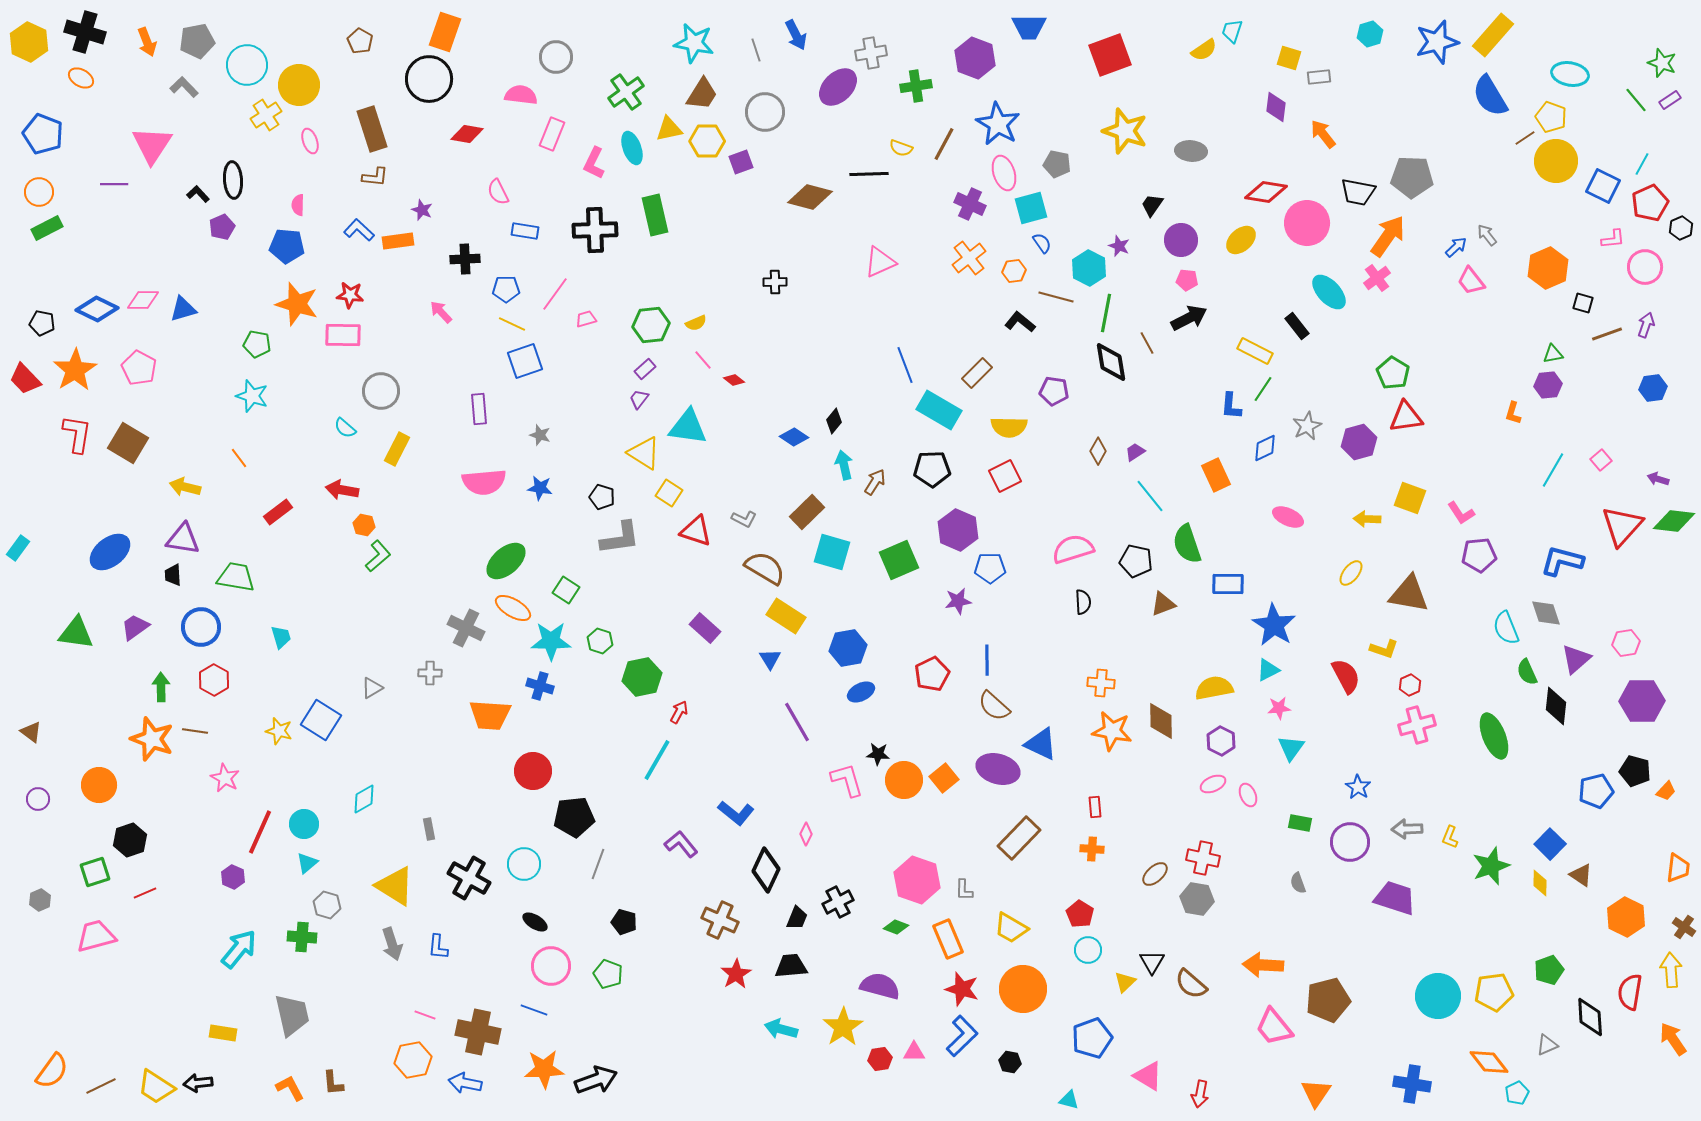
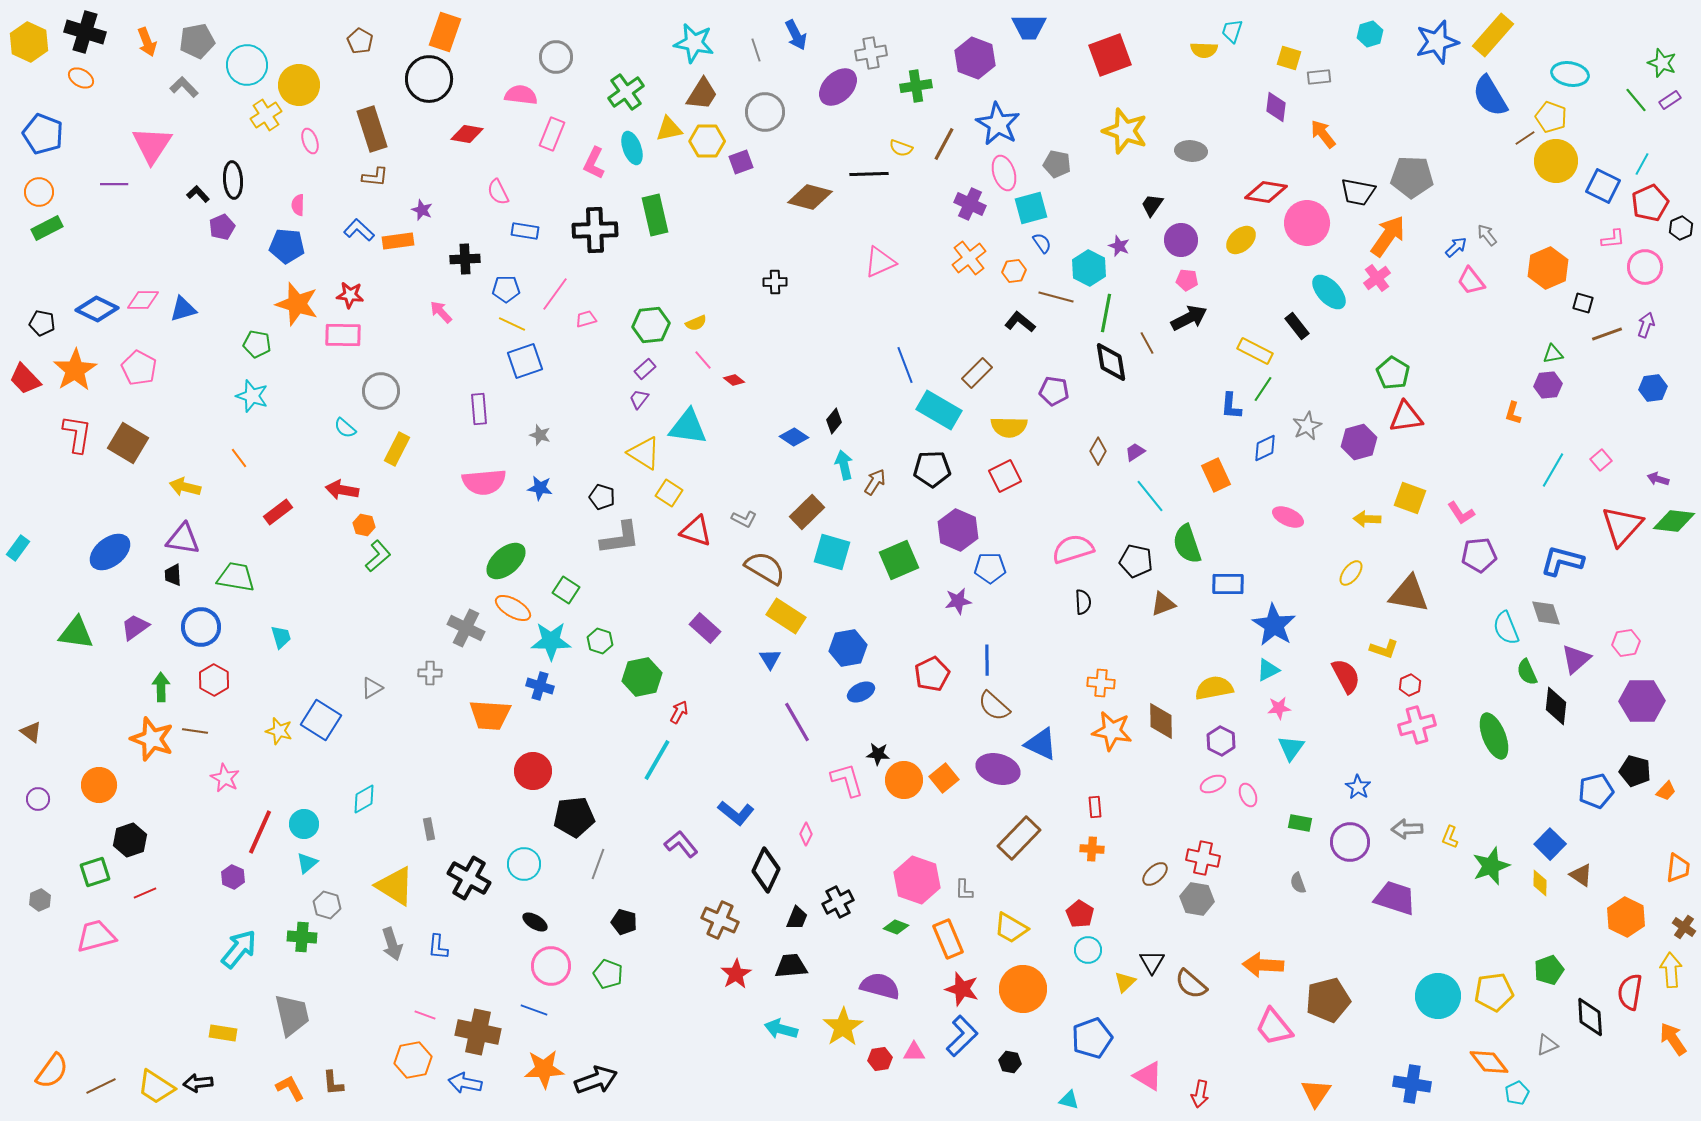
yellow semicircle at (1204, 50): rotated 36 degrees clockwise
